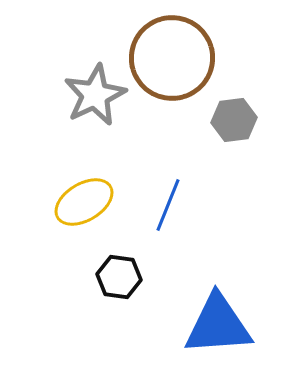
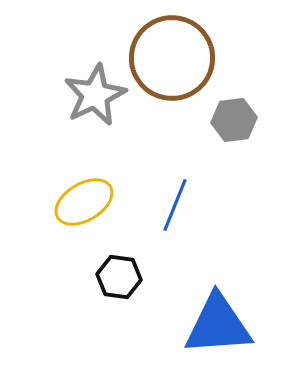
blue line: moved 7 px right
